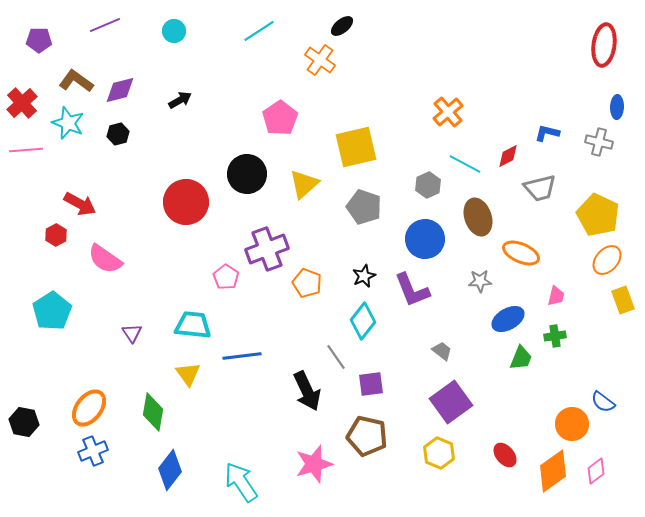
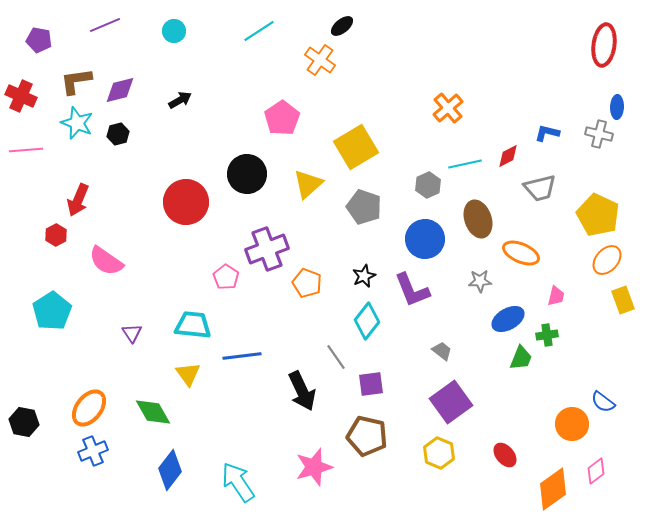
purple pentagon at (39, 40): rotated 10 degrees clockwise
brown L-shape at (76, 81): rotated 44 degrees counterclockwise
red cross at (22, 103): moved 1 px left, 7 px up; rotated 24 degrees counterclockwise
orange cross at (448, 112): moved 4 px up
pink pentagon at (280, 118): moved 2 px right
cyan star at (68, 123): moved 9 px right
gray cross at (599, 142): moved 8 px up
yellow square at (356, 147): rotated 18 degrees counterclockwise
cyan line at (465, 164): rotated 40 degrees counterclockwise
yellow triangle at (304, 184): moved 4 px right
red arrow at (80, 204): moved 2 px left, 4 px up; rotated 84 degrees clockwise
brown ellipse at (478, 217): moved 2 px down
pink semicircle at (105, 259): moved 1 px right, 2 px down
cyan diamond at (363, 321): moved 4 px right
green cross at (555, 336): moved 8 px left, 1 px up
black arrow at (307, 391): moved 5 px left
green diamond at (153, 412): rotated 39 degrees counterclockwise
pink star at (314, 464): moved 3 px down
orange diamond at (553, 471): moved 18 px down
cyan arrow at (241, 482): moved 3 px left
